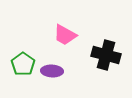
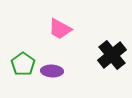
pink trapezoid: moved 5 px left, 6 px up
black cross: moved 6 px right; rotated 36 degrees clockwise
